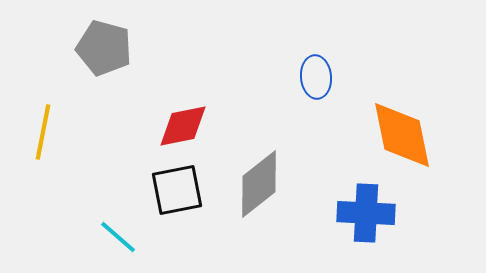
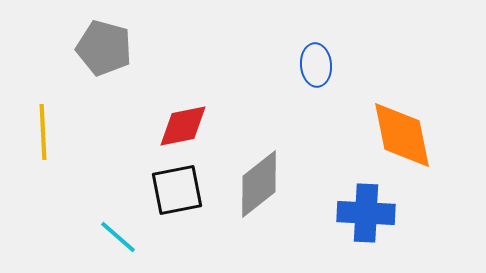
blue ellipse: moved 12 px up
yellow line: rotated 14 degrees counterclockwise
